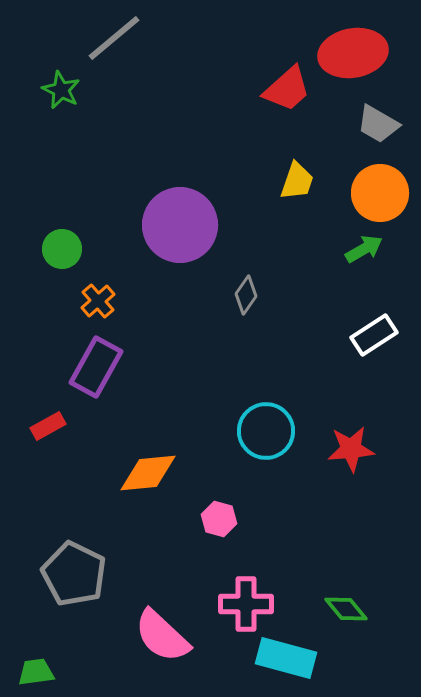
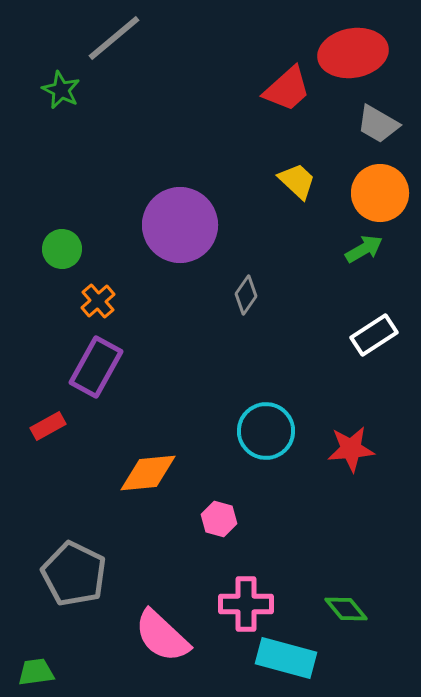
yellow trapezoid: rotated 66 degrees counterclockwise
